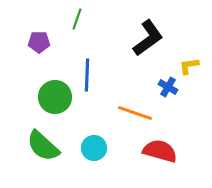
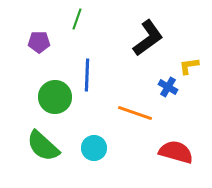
red semicircle: moved 16 px right, 1 px down
